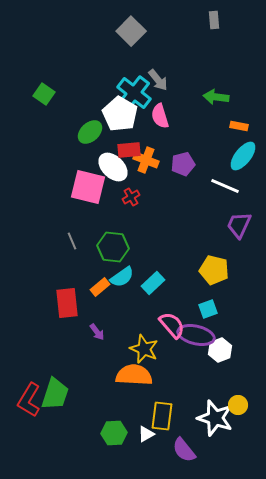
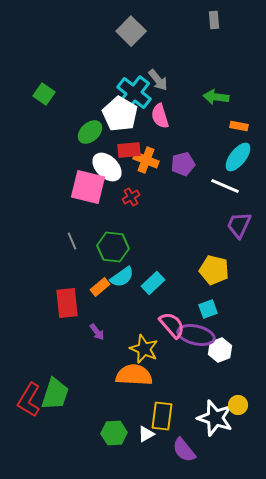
cyan ellipse at (243, 156): moved 5 px left, 1 px down
white ellipse at (113, 167): moved 6 px left
